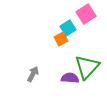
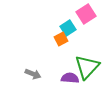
gray arrow: rotated 84 degrees clockwise
